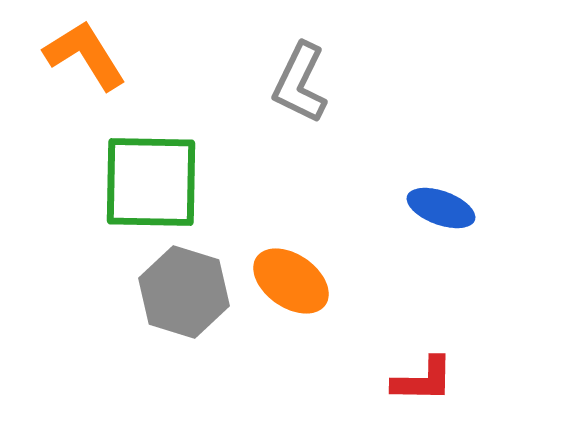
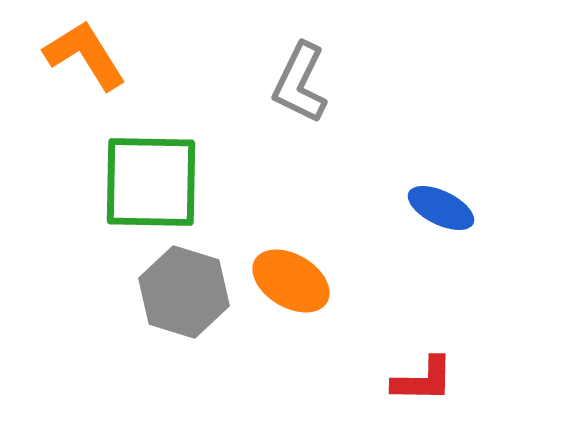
blue ellipse: rotated 6 degrees clockwise
orange ellipse: rotated 4 degrees counterclockwise
